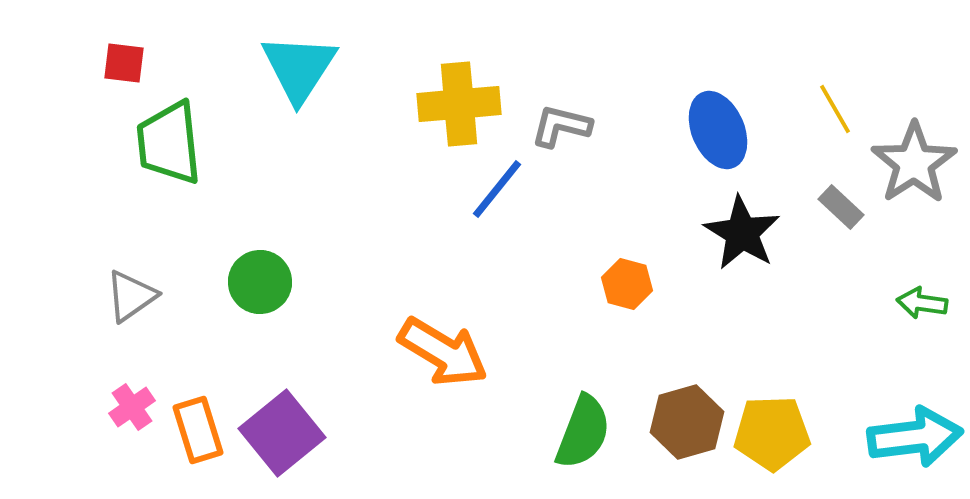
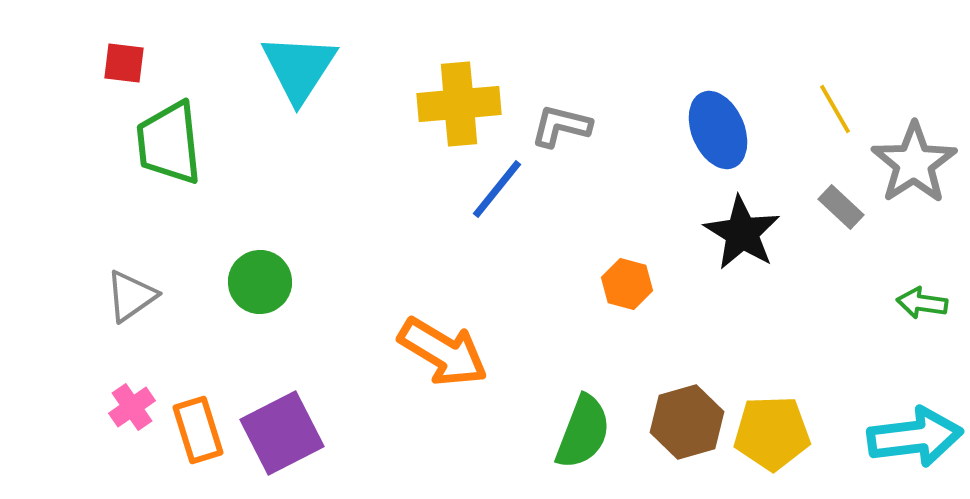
purple square: rotated 12 degrees clockwise
